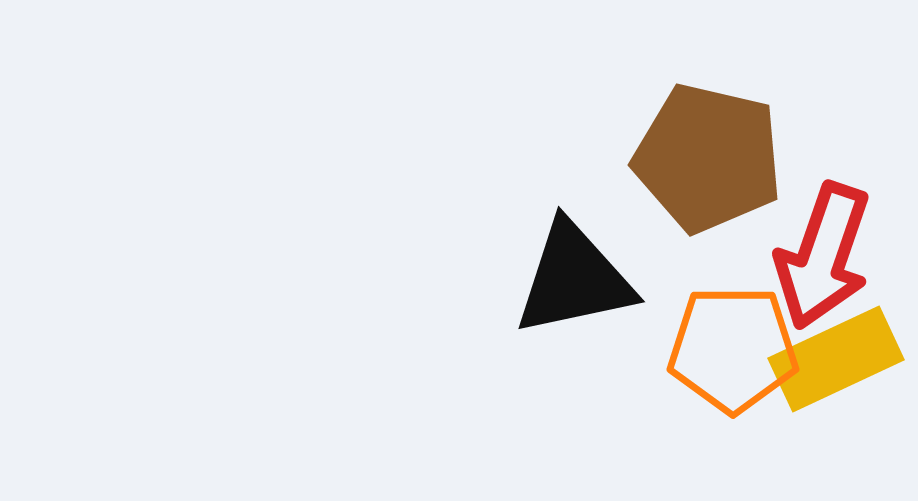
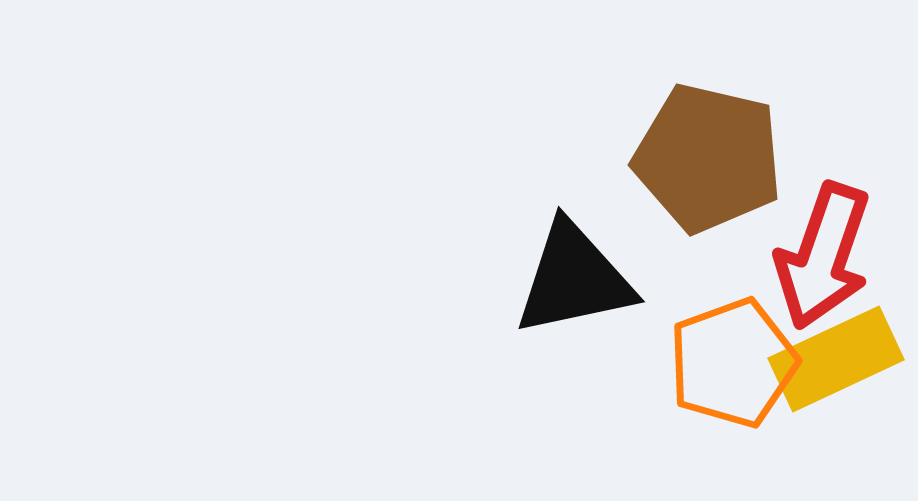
orange pentagon: moved 14 px down; rotated 20 degrees counterclockwise
